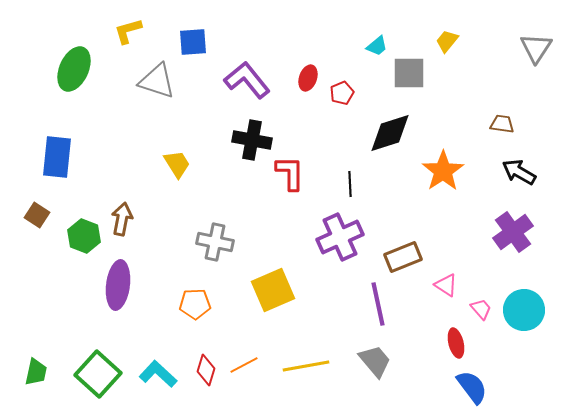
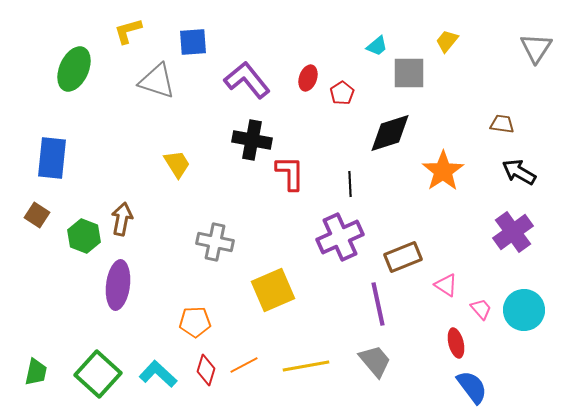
red pentagon at (342, 93): rotated 10 degrees counterclockwise
blue rectangle at (57, 157): moved 5 px left, 1 px down
orange pentagon at (195, 304): moved 18 px down
